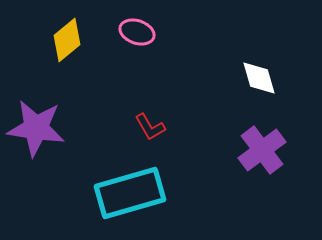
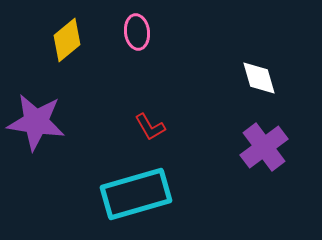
pink ellipse: rotated 64 degrees clockwise
purple star: moved 6 px up
purple cross: moved 2 px right, 3 px up
cyan rectangle: moved 6 px right, 1 px down
